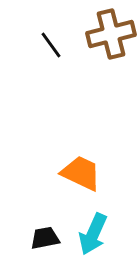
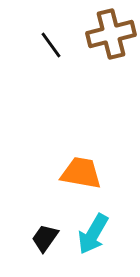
orange trapezoid: rotated 15 degrees counterclockwise
cyan arrow: rotated 6 degrees clockwise
black trapezoid: rotated 44 degrees counterclockwise
